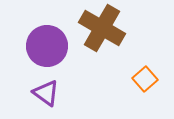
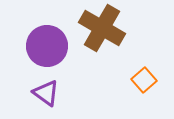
orange square: moved 1 px left, 1 px down
